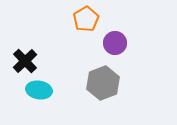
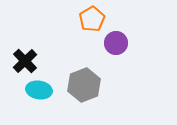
orange pentagon: moved 6 px right
purple circle: moved 1 px right
gray hexagon: moved 19 px left, 2 px down
